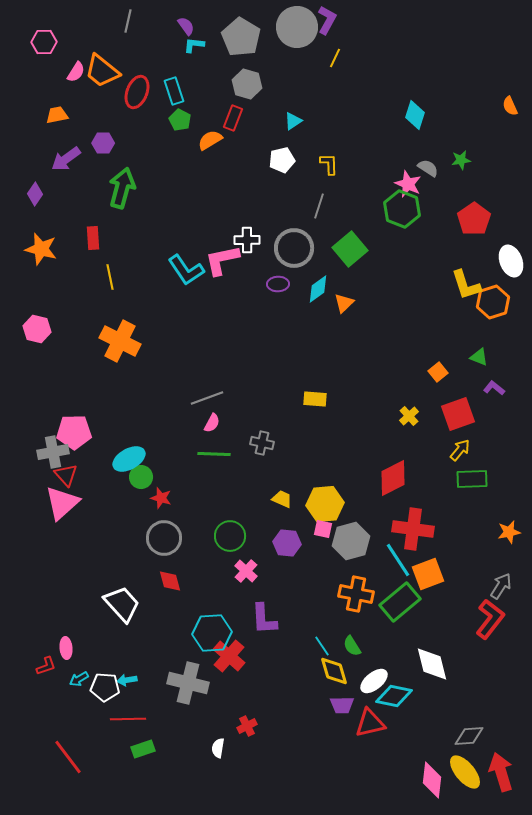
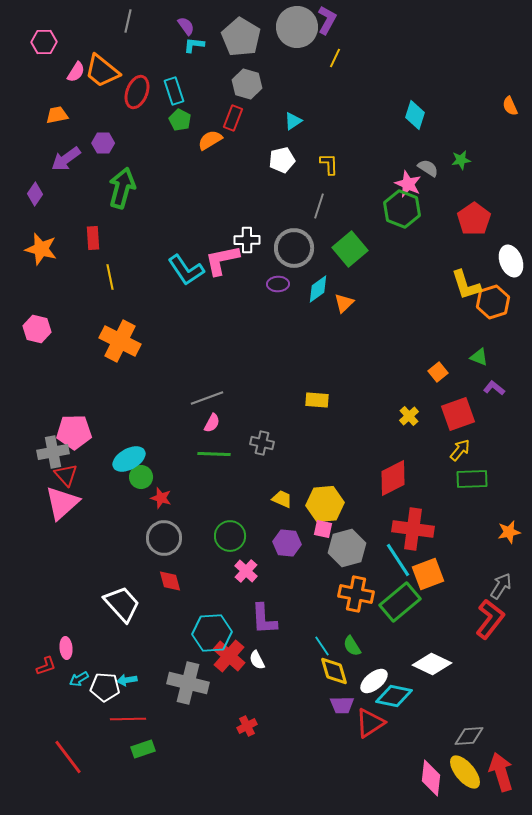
yellow rectangle at (315, 399): moved 2 px right, 1 px down
gray hexagon at (351, 541): moved 4 px left, 7 px down
white diamond at (432, 664): rotated 51 degrees counterclockwise
red triangle at (370, 723): rotated 20 degrees counterclockwise
white semicircle at (218, 748): moved 39 px right, 88 px up; rotated 36 degrees counterclockwise
pink diamond at (432, 780): moved 1 px left, 2 px up
